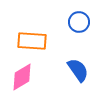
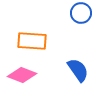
blue circle: moved 2 px right, 9 px up
pink diamond: moved 2 px up; rotated 52 degrees clockwise
